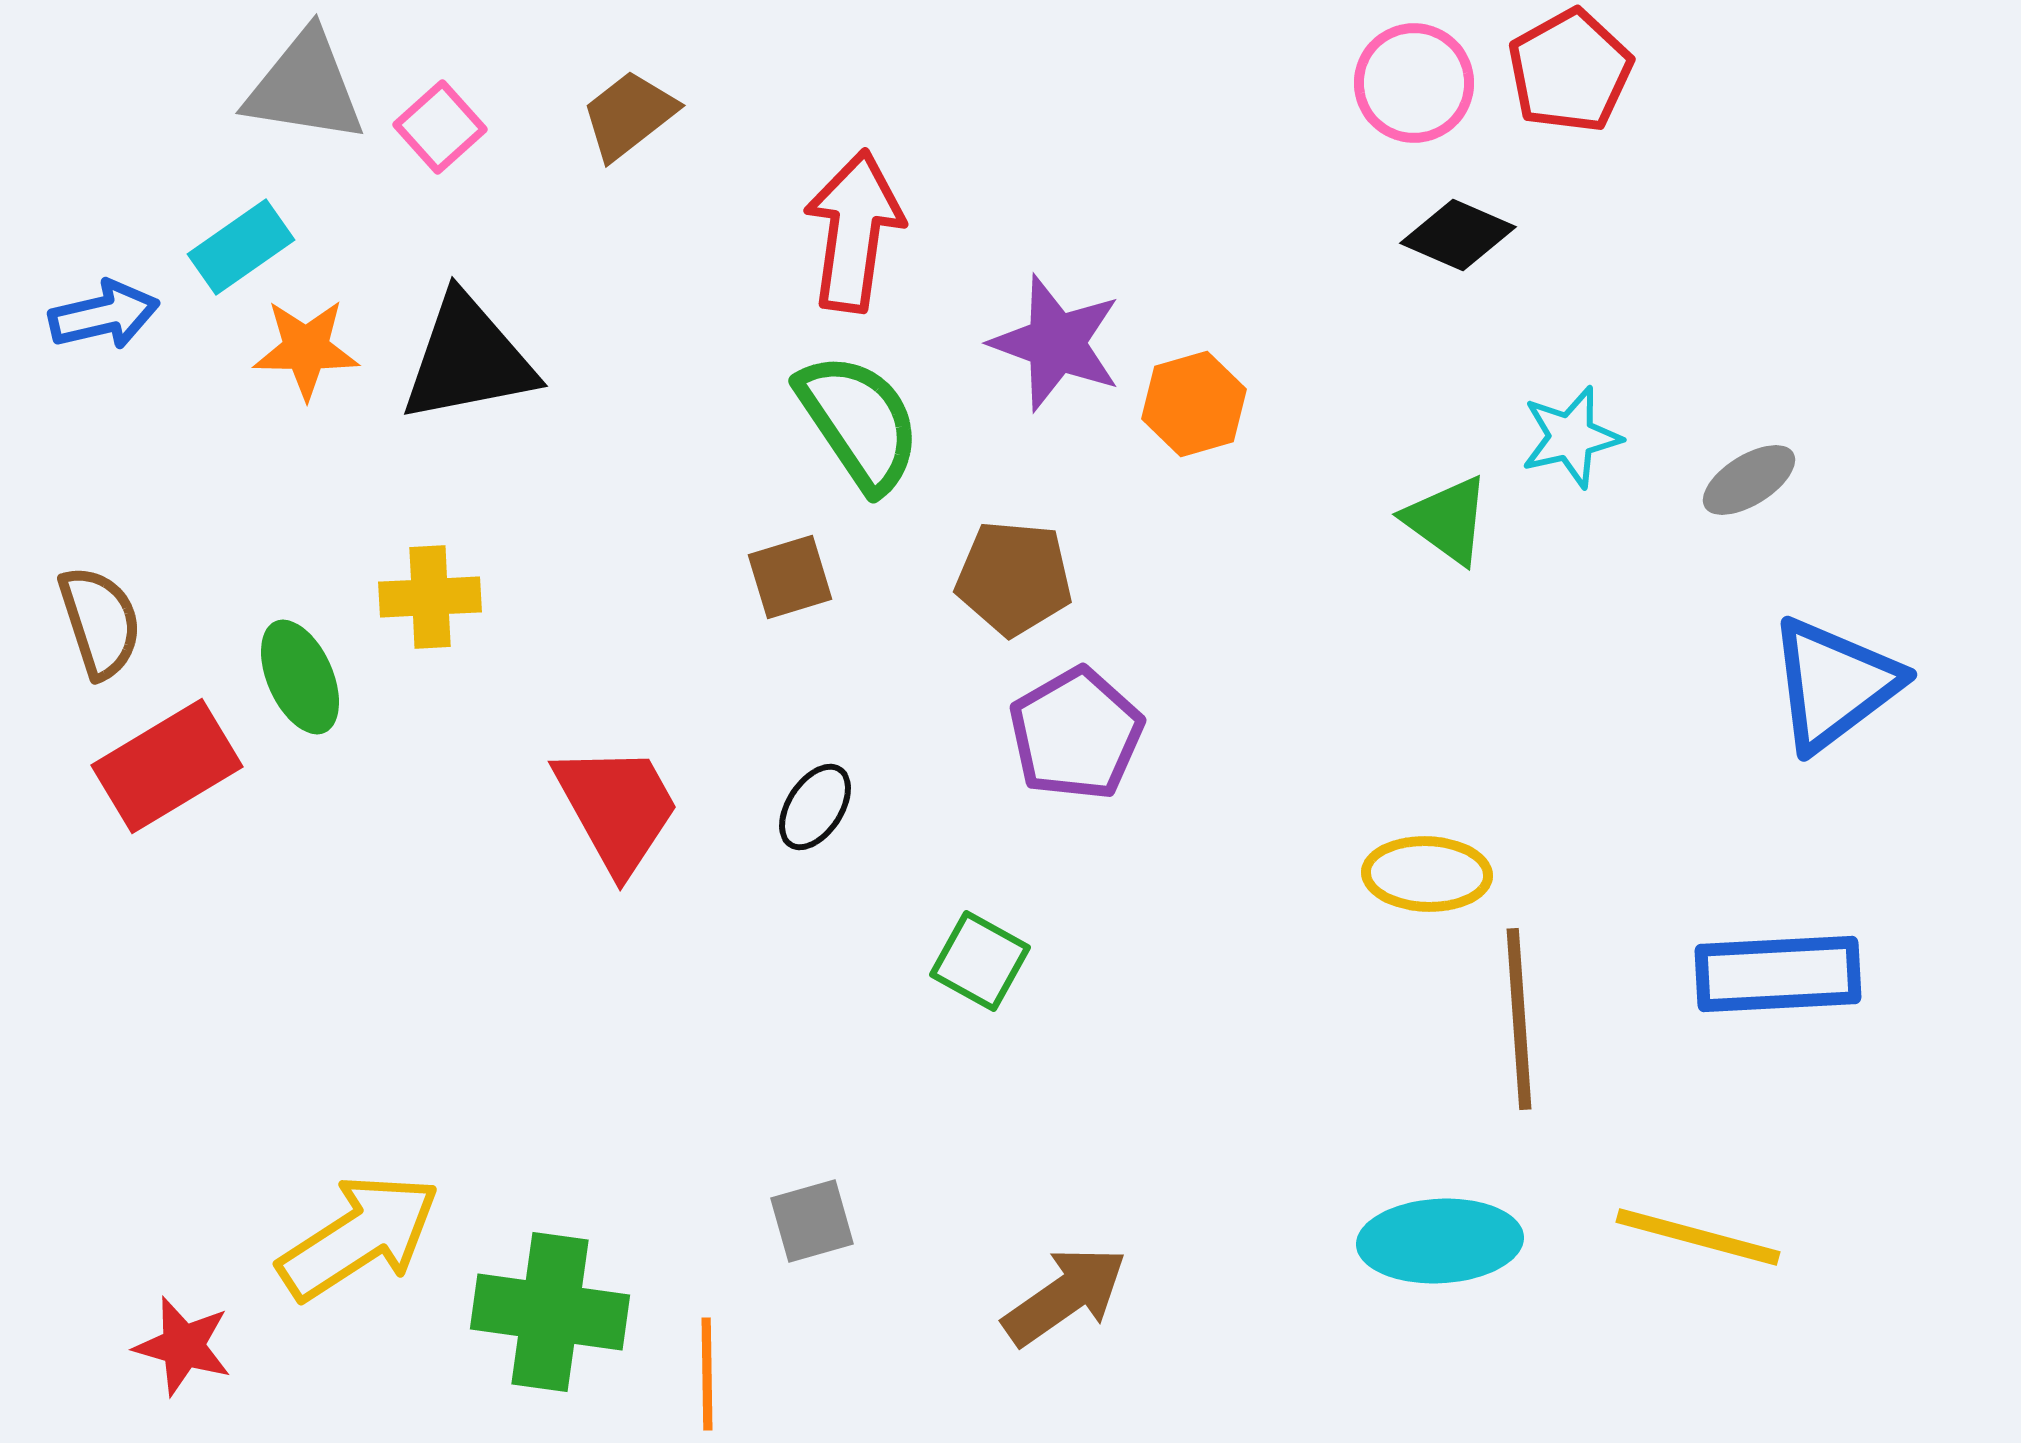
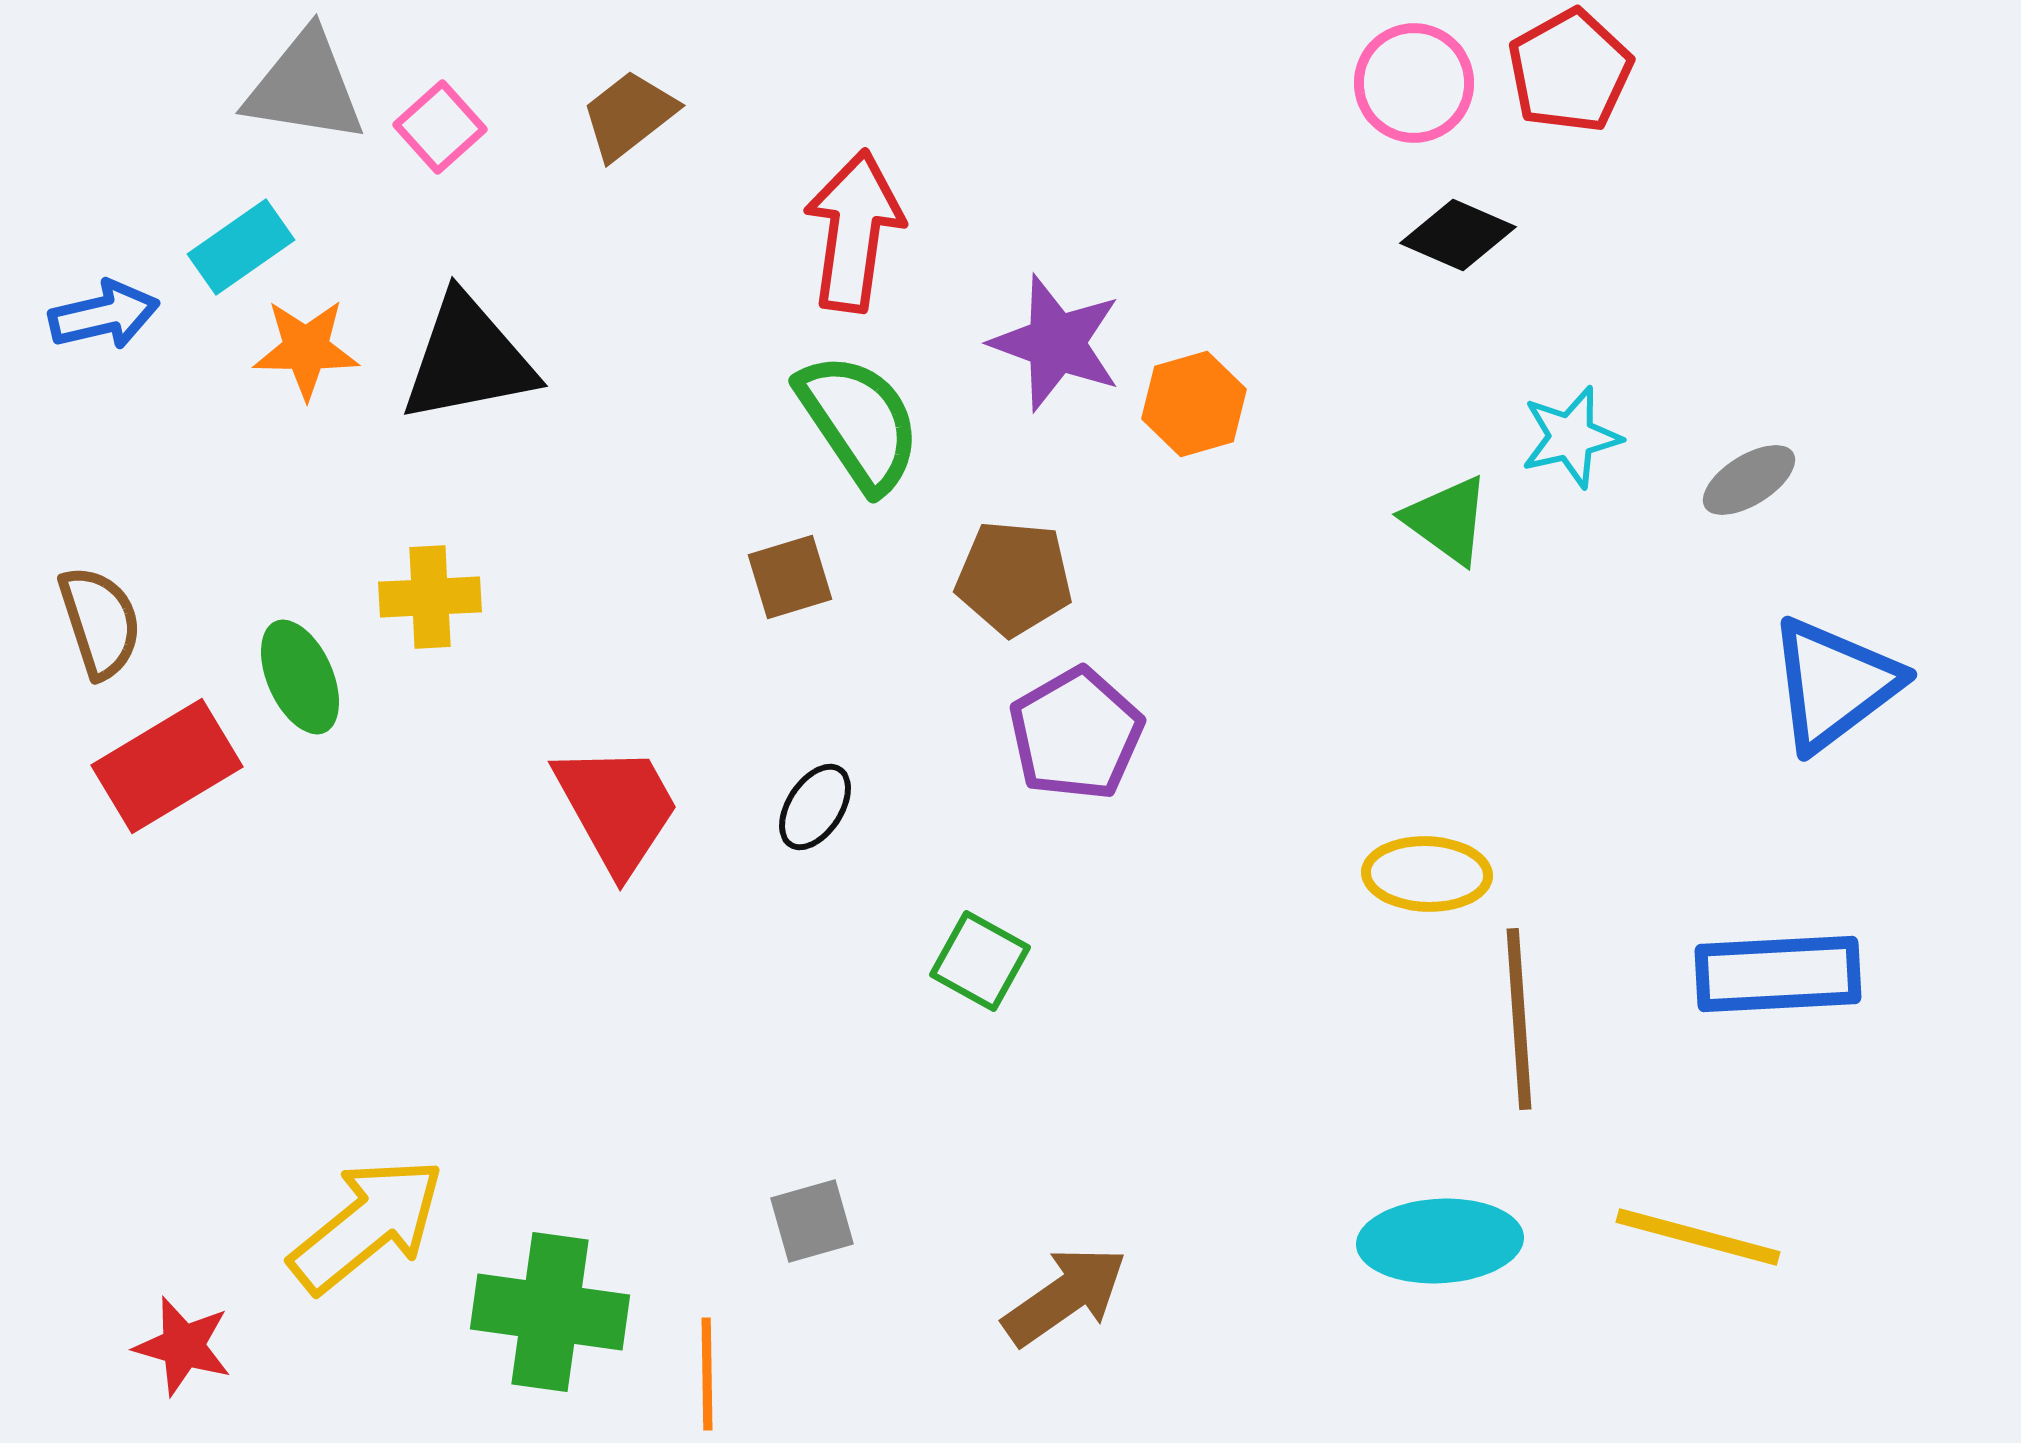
yellow arrow: moved 8 px right, 12 px up; rotated 6 degrees counterclockwise
